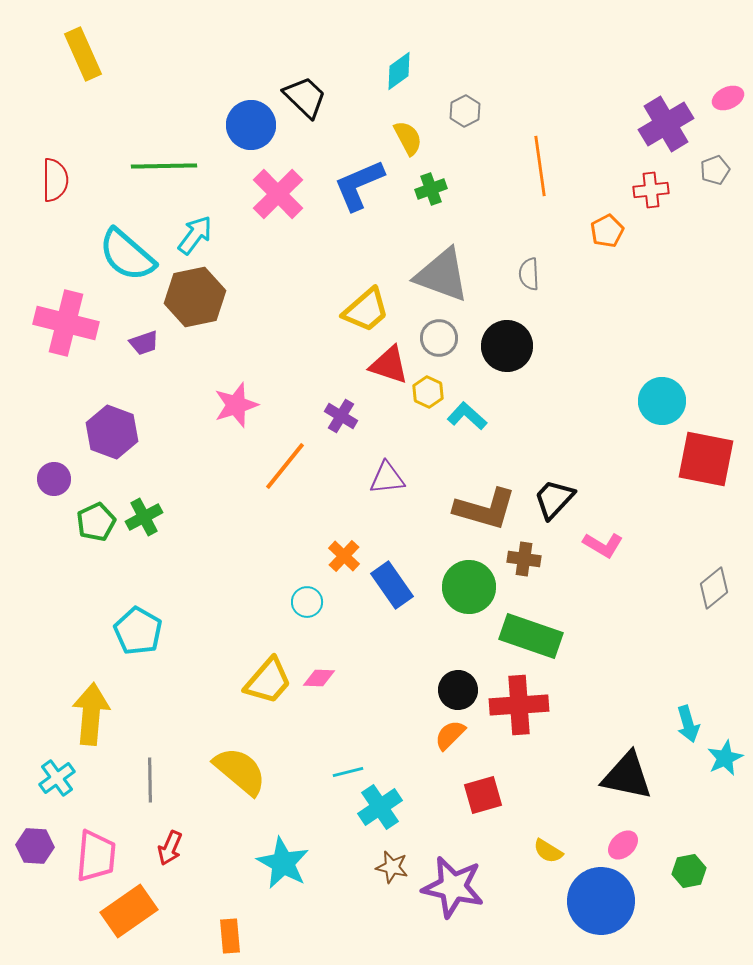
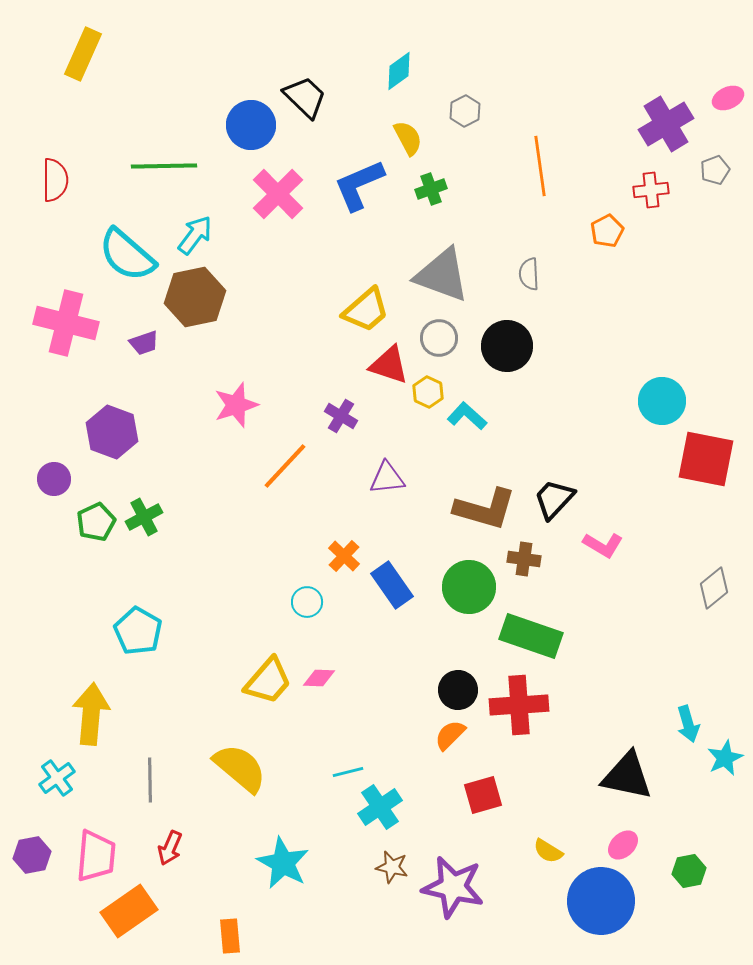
yellow rectangle at (83, 54): rotated 48 degrees clockwise
orange line at (285, 466): rotated 4 degrees clockwise
yellow semicircle at (240, 771): moved 3 px up
purple hexagon at (35, 846): moved 3 px left, 9 px down; rotated 15 degrees counterclockwise
